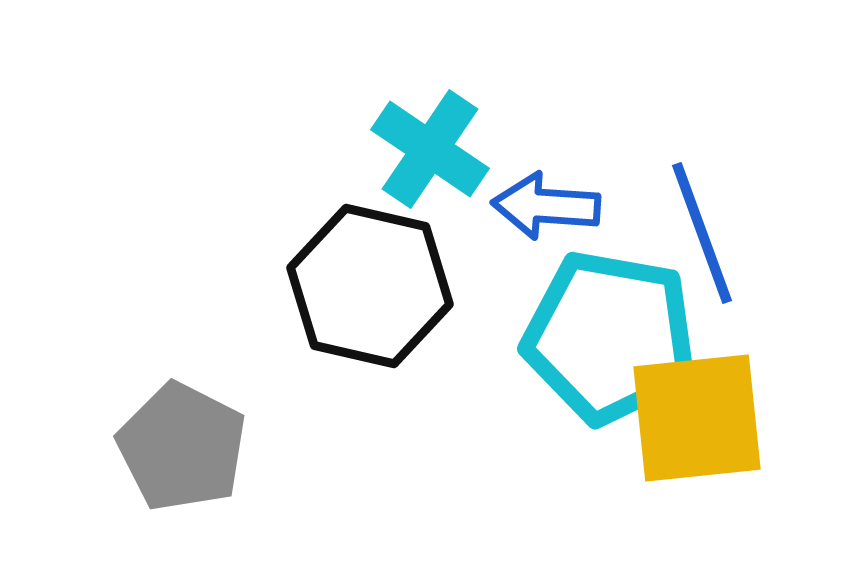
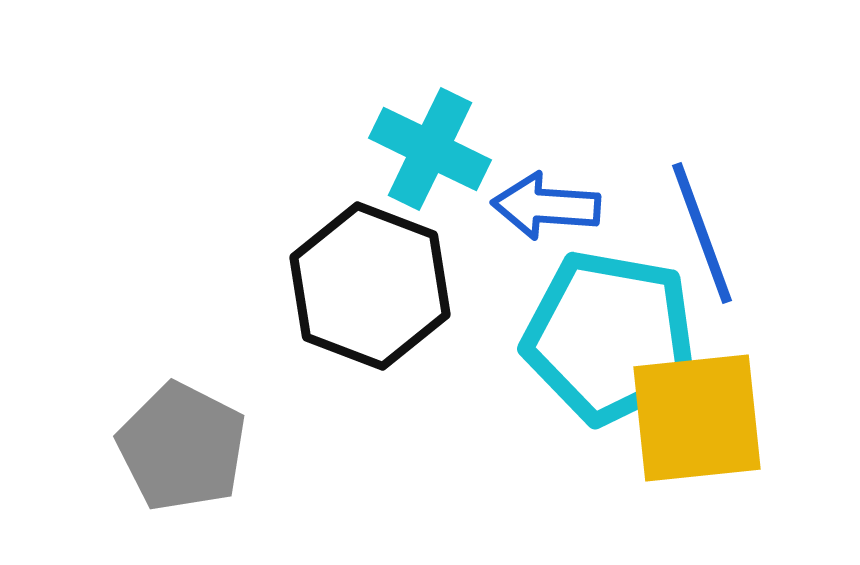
cyan cross: rotated 8 degrees counterclockwise
black hexagon: rotated 8 degrees clockwise
